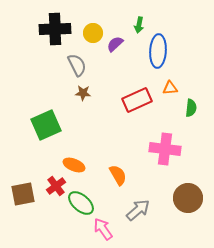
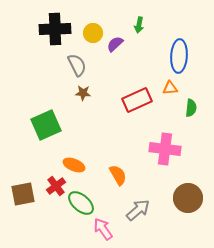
blue ellipse: moved 21 px right, 5 px down
